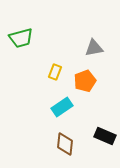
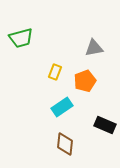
black rectangle: moved 11 px up
